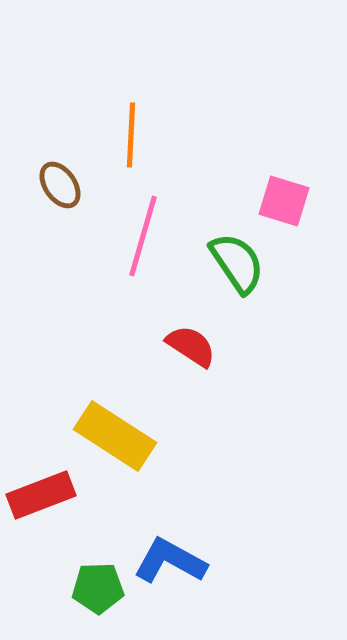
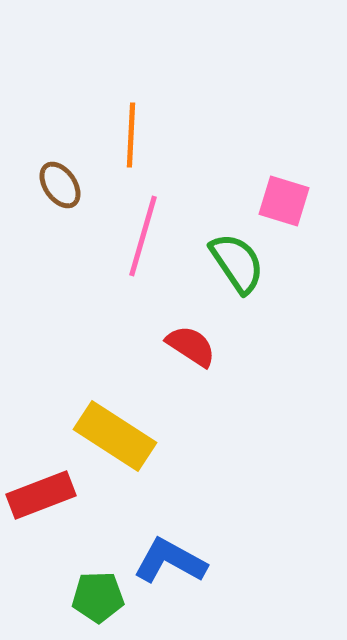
green pentagon: moved 9 px down
